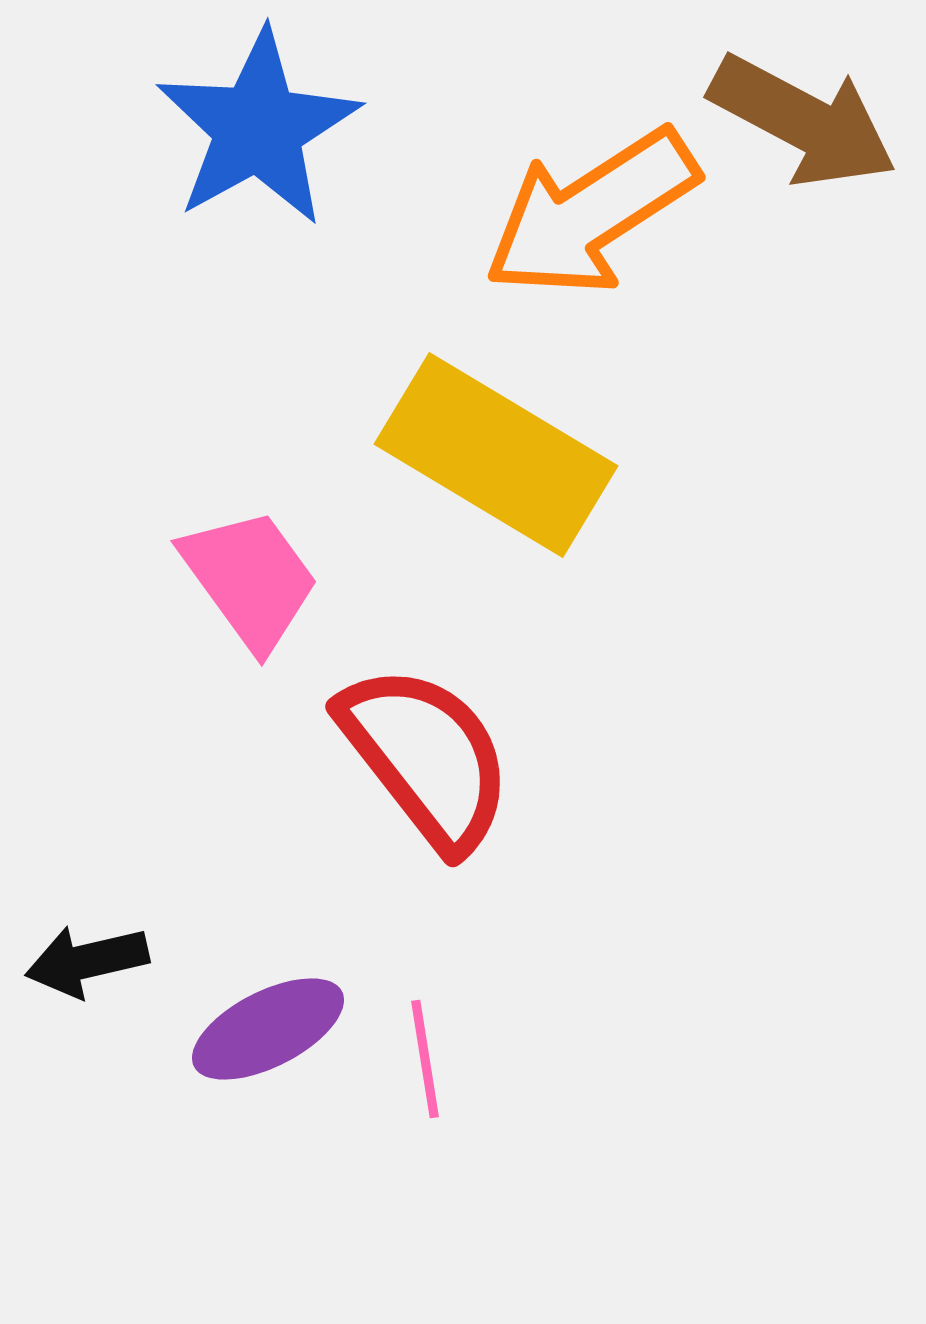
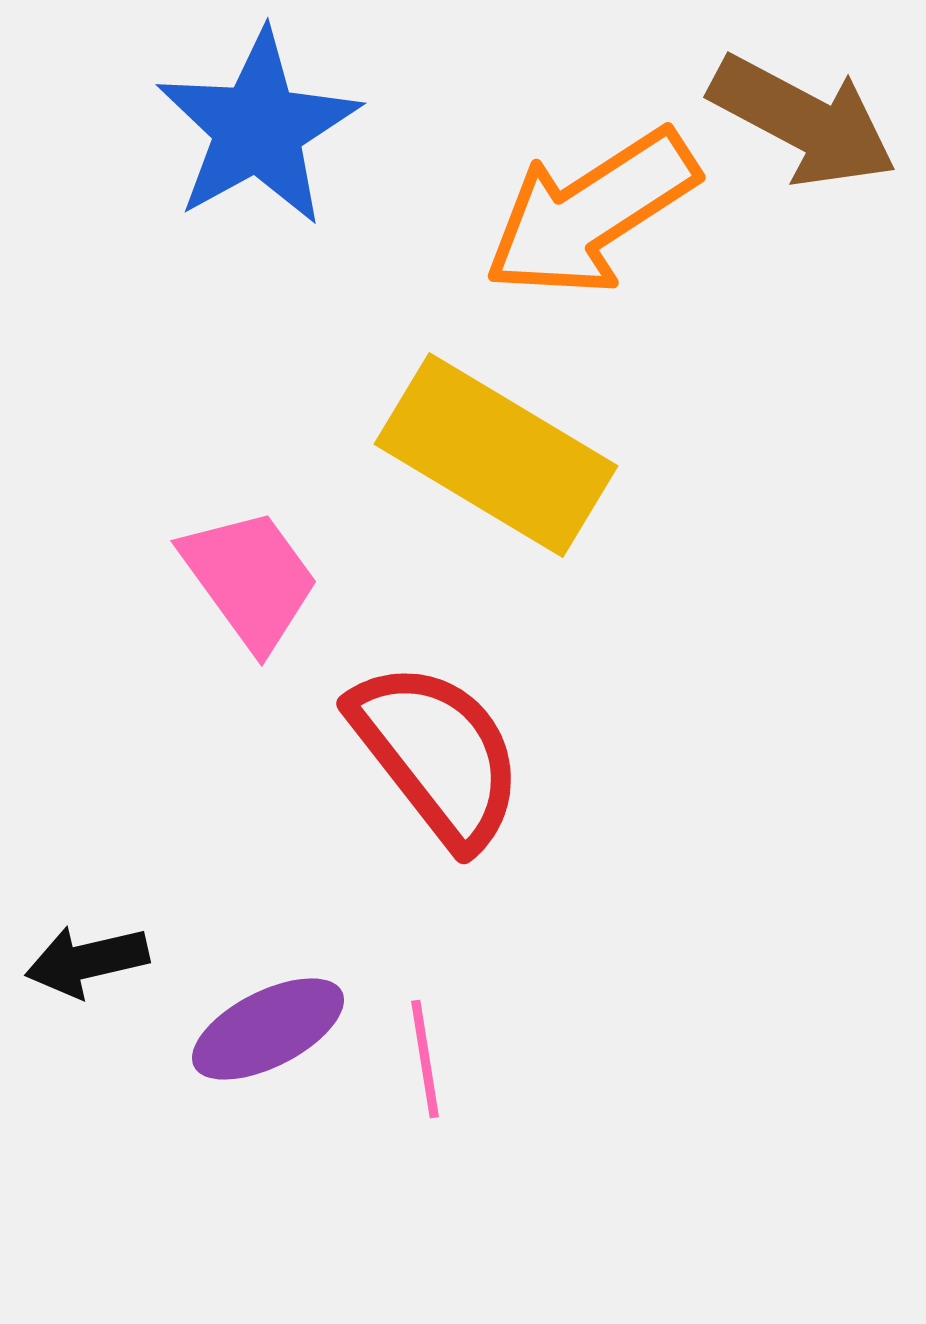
red semicircle: moved 11 px right, 3 px up
